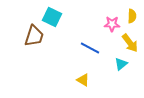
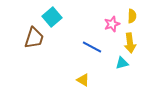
cyan square: rotated 24 degrees clockwise
pink star: rotated 21 degrees counterclockwise
brown trapezoid: moved 2 px down
yellow arrow: rotated 30 degrees clockwise
blue line: moved 2 px right, 1 px up
cyan triangle: moved 1 px right, 1 px up; rotated 24 degrees clockwise
